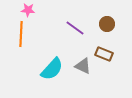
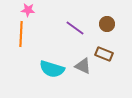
cyan semicircle: rotated 65 degrees clockwise
